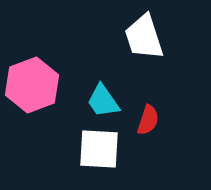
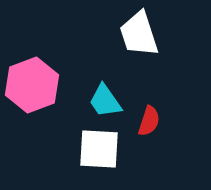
white trapezoid: moved 5 px left, 3 px up
cyan trapezoid: moved 2 px right
red semicircle: moved 1 px right, 1 px down
